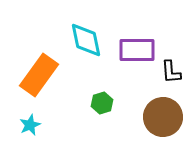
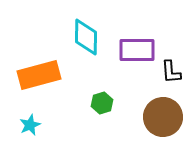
cyan diamond: moved 3 px up; rotated 12 degrees clockwise
orange rectangle: rotated 39 degrees clockwise
